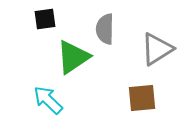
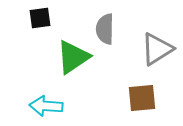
black square: moved 5 px left, 1 px up
cyan arrow: moved 2 px left, 6 px down; rotated 40 degrees counterclockwise
